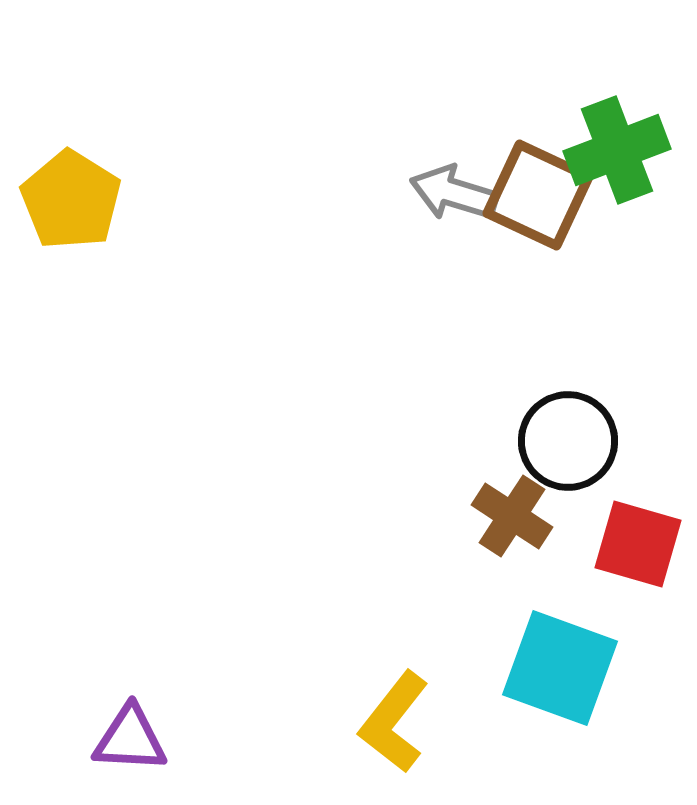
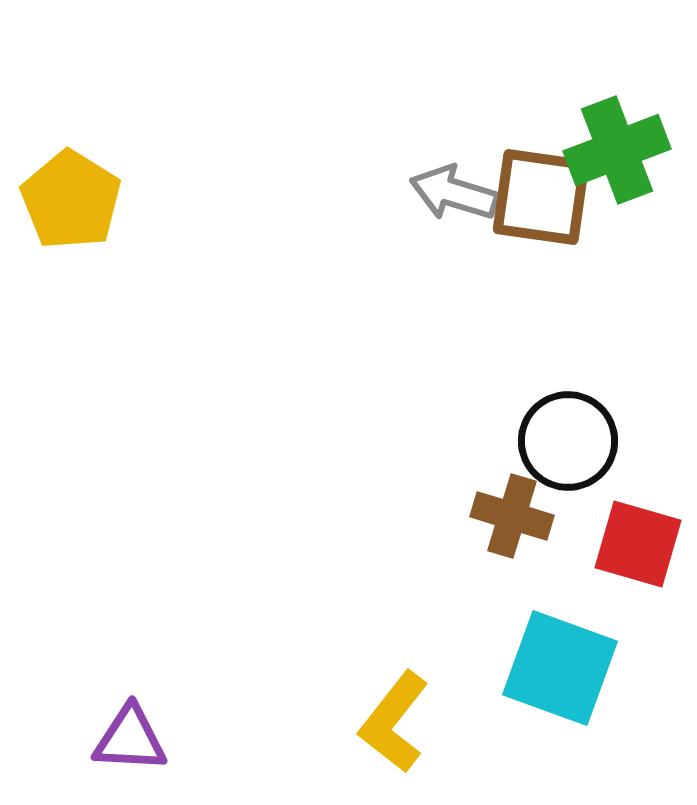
brown square: moved 3 px right, 2 px down; rotated 17 degrees counterclockwise
brown cross: rotated 16 degrees counterclockwise
